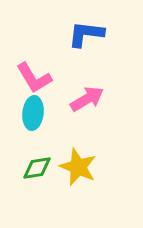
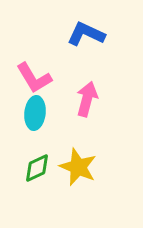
blue L-shape: rotated 18 degrees clockwise
pink arrow: rotated 44 degrees counterclockwise
cyan ellipse: moved 2 px right
green diamond: rotated 16 degrees counterclockwise
